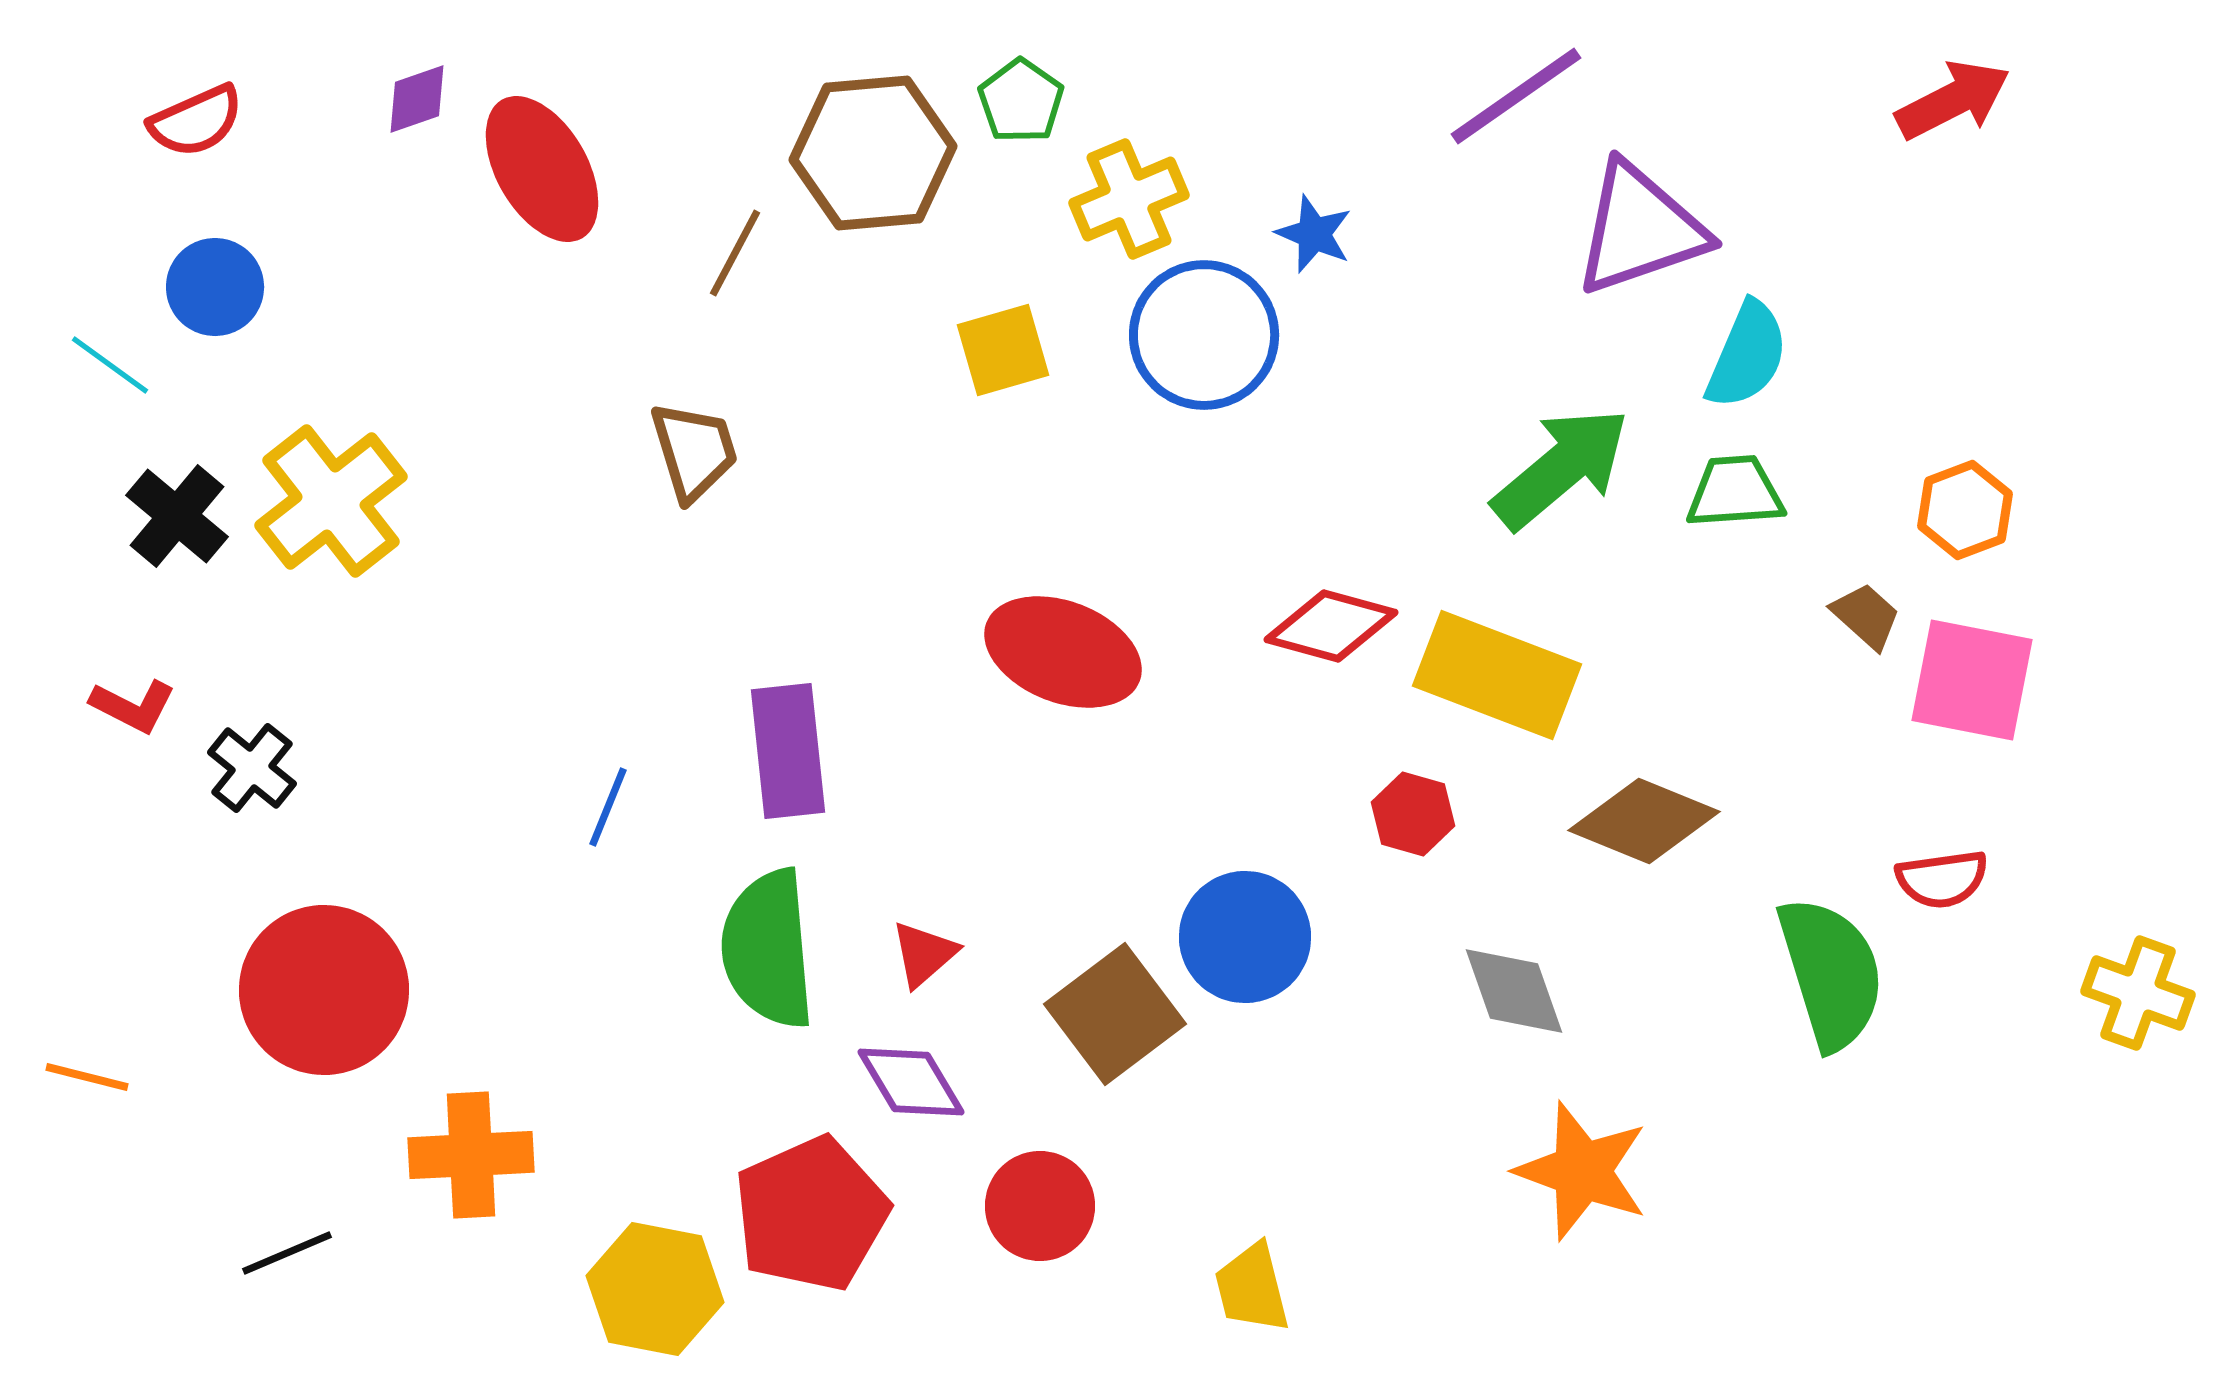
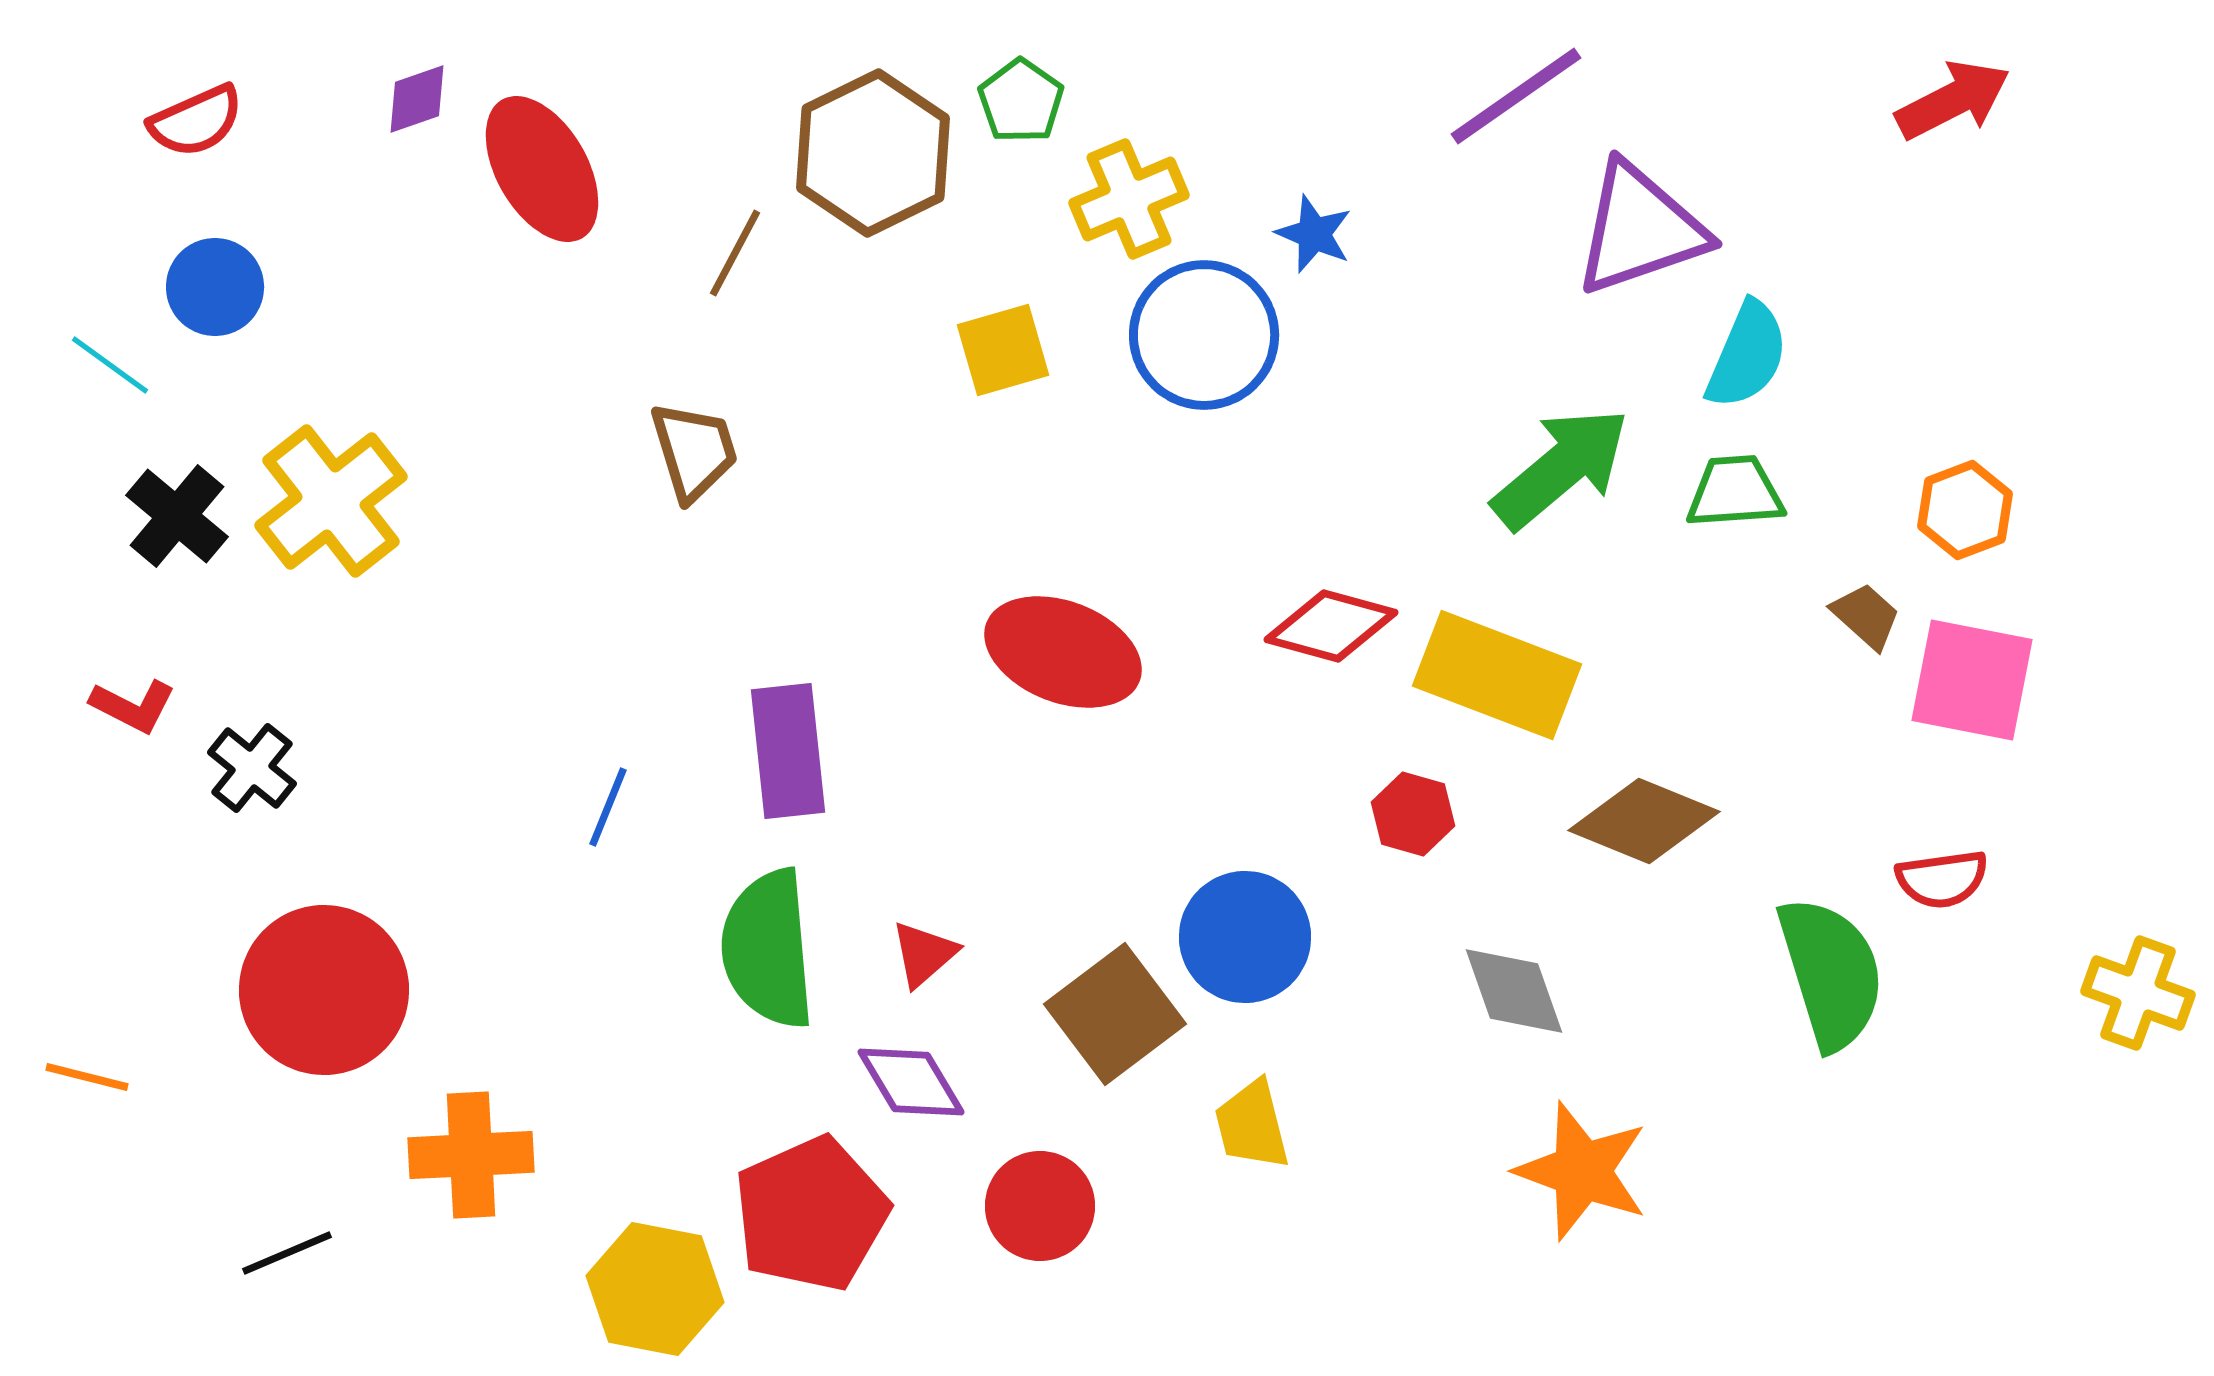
brown hexagon at (873, 153): rotated 21 degrees counterclockwise
yellow trapezoid at (1252, 1288): moved 163 px up
